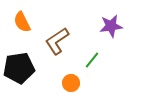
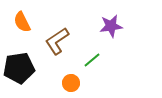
green line: rotated 12 degrees clockwise
